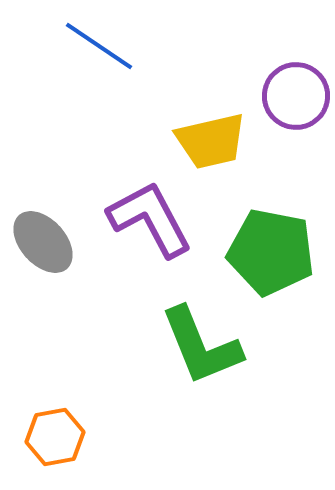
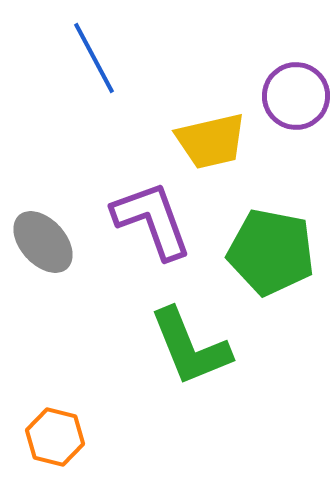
blue line: moved 5 px left, 12 px down; rotated 28 degrees clockwise
purple L-shape: moved 2 px right, 1 px down; rotated 8 degrees clockwise
green L-shape: moved 11 px left, 1 px down
orange hexagon: rotated 24 degrees clockwise
